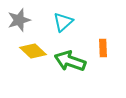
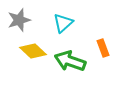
cyan triangle: moved 1 px down
orange rectangle: rotated 18 degrees counterclockwise
